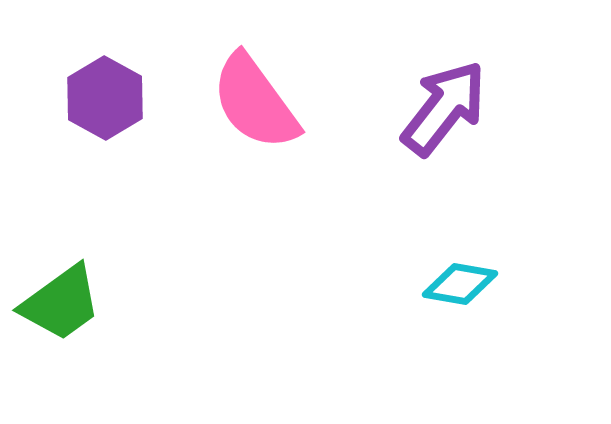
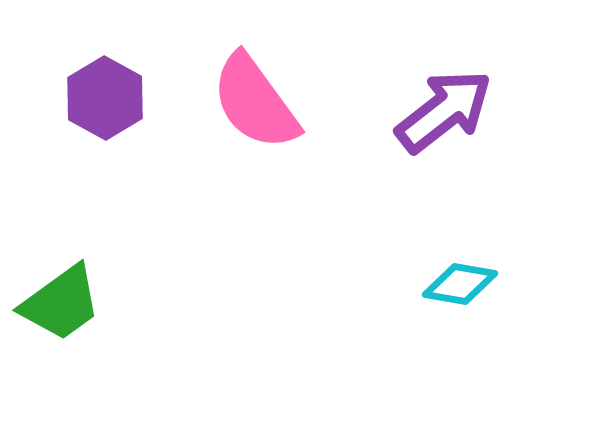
purple arrow: moved 3 px down; rotated 14 degrees clockwise
